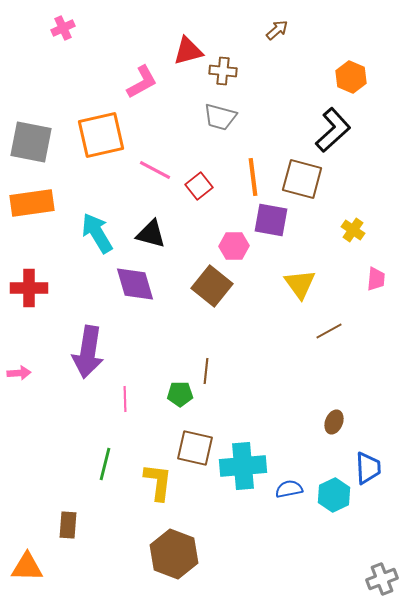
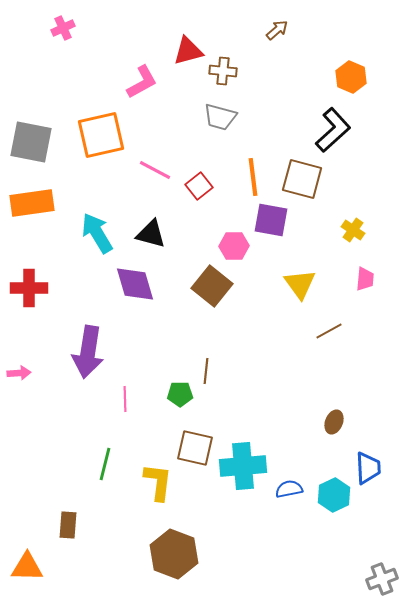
pink trapezoid at (376, 279): moved 11 px left
